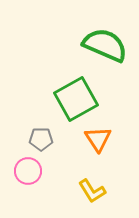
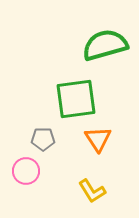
green semicircle: rotated 39 degrees counterclockwise
green square: rotated 21 degrees clockwise
gray pentagon: moved 2 px right
pink circle: moved 2 px left
